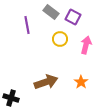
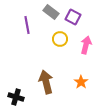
brown arrow: rotated 85 degrees counterclockwise
black cross: moved 5 px right, 1 px up
